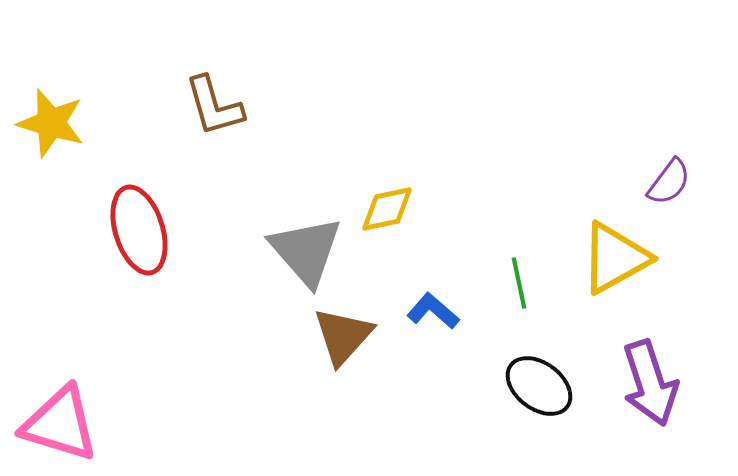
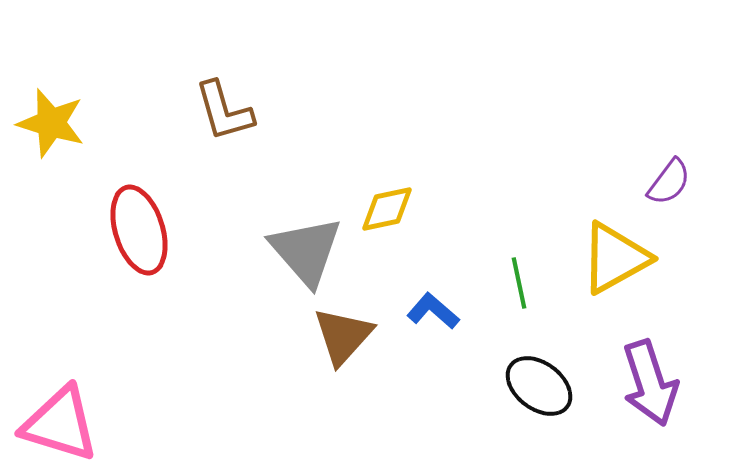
brown L-shape: moved 10 px right, 5 px down
